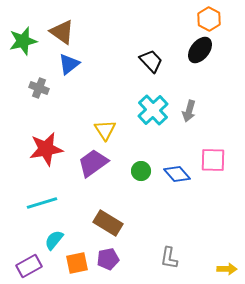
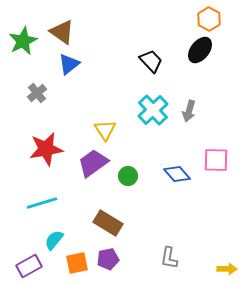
green star: rotated 12 degrees counterclockwise
gray cross: moved 2 px left, 5 px down; rotated 30 degrees clockwise
pink square: moved 3 px right
green circle: moved 13 px left, 5 px down
